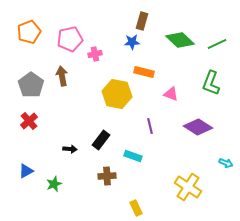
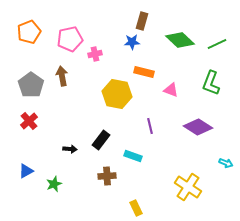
pink triangle: moved 4 px up
